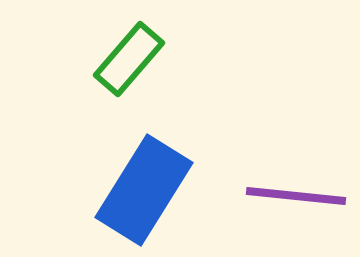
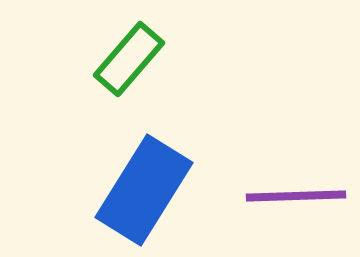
purple line: rotated 8 degrees counterclockwise
